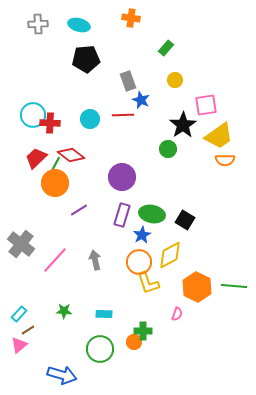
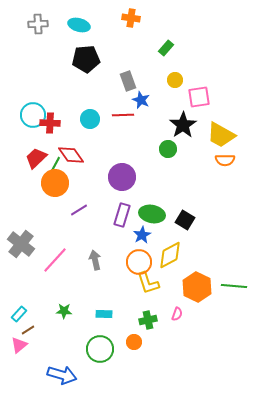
pink square at (206, 105): moved 7 px left, 8 px up
yellow trapezoid at (219, 136): moved 2 px right, 1 px up; rotated 64 degrees clockwise
red diamond at (71, 155): rotated 16 degrees clockwise
green cross at (143, 331): moved 5 px right, 11 px up; rotated 12 degrees counterclockwise
